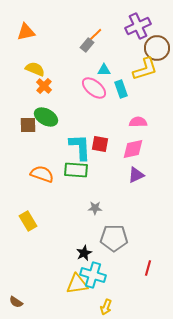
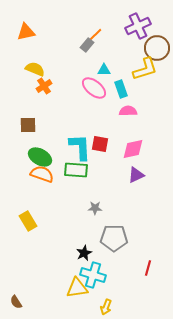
orange cross: rotated 14 degrees clockwise
green ellipse: moved 6 px left, 40 px down
pink semicircle: moved 10 px left, 11 px up
yellow triangle: moved 4 px down
brown semicircle: rotated 24 degrees clockwise
